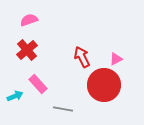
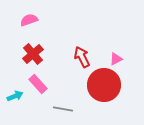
red cross: moved 6 px right, 4 px down
